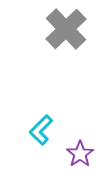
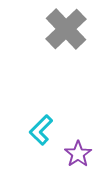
purple star: moved 2 px left
